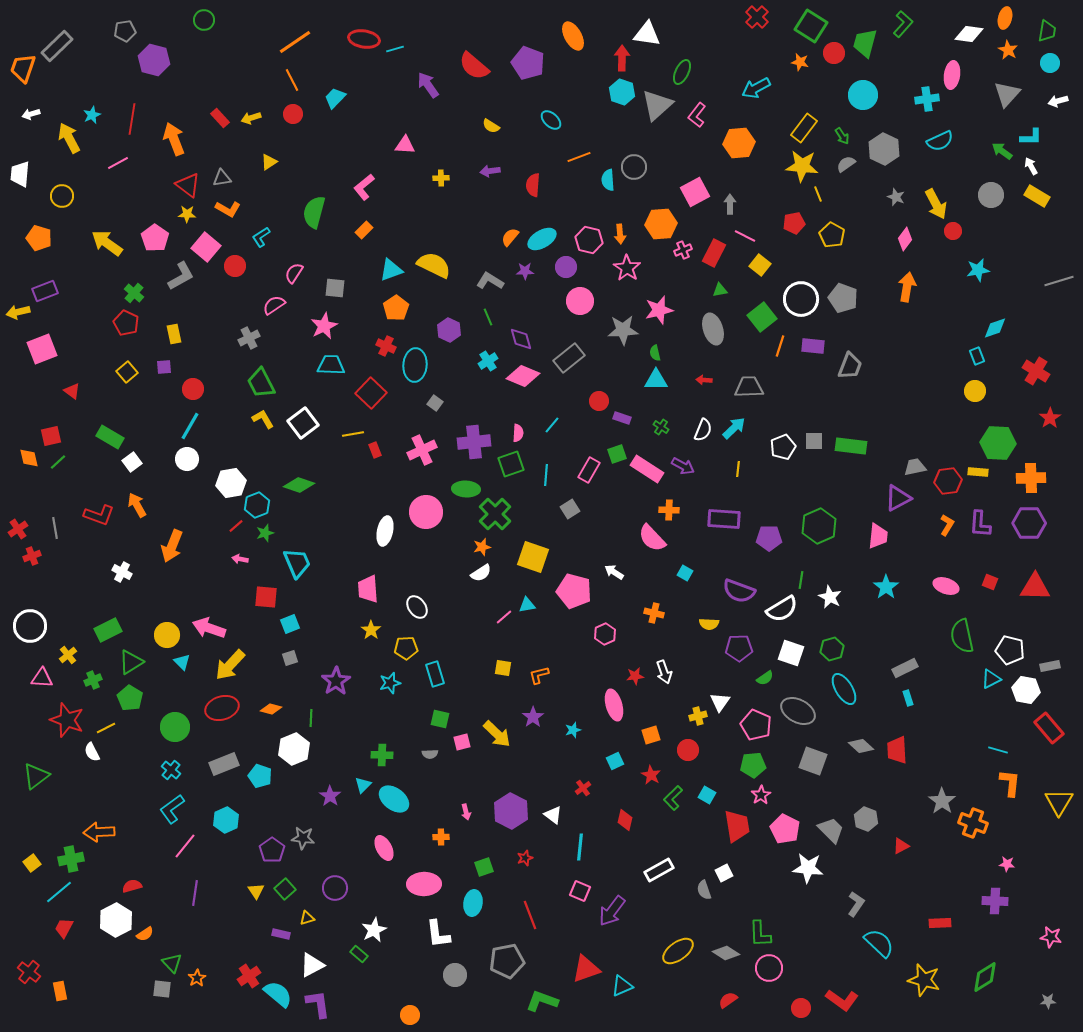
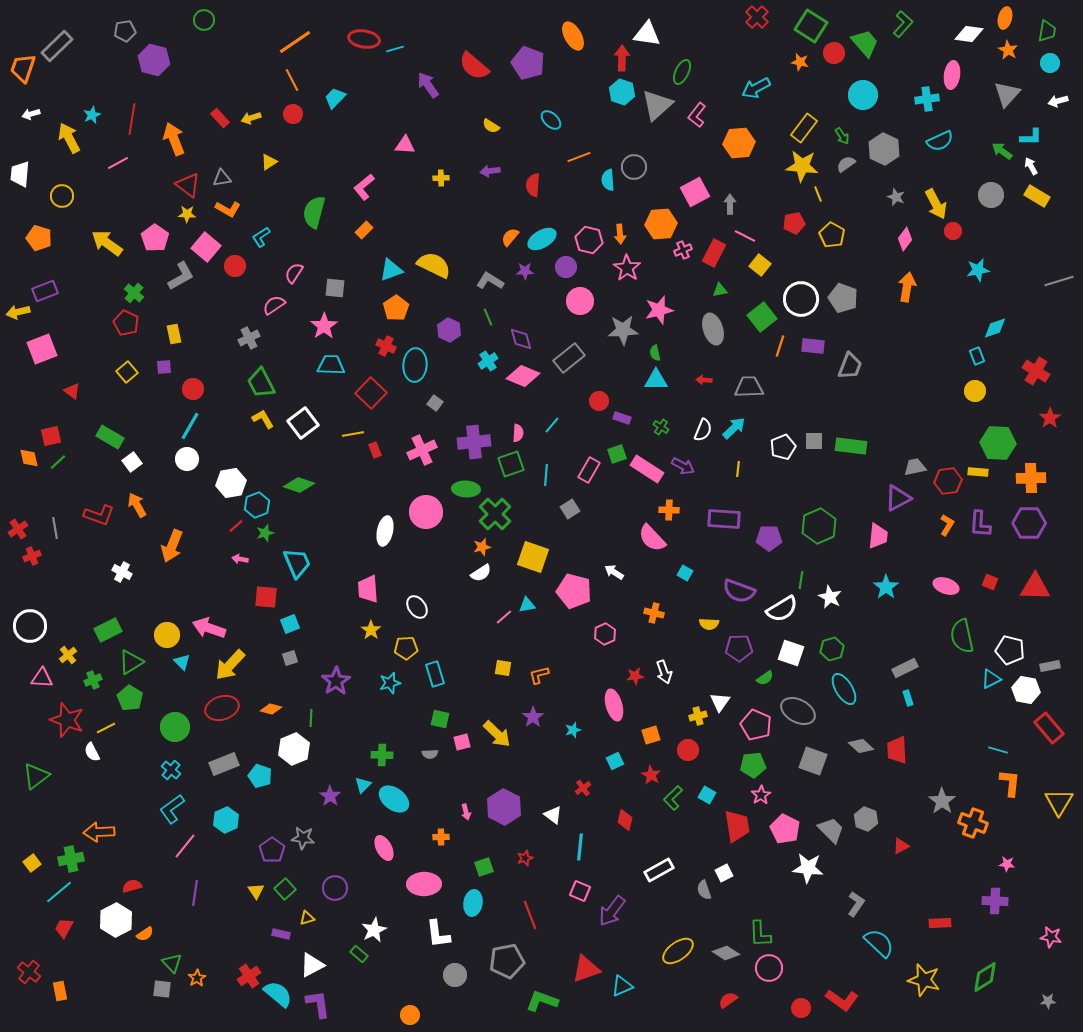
green trapezoid at (865, 43): rotated 124 degrees clockwise
pink star at (324, 326): rotated 8 degrees counterclockwise
purple hexagon at (511, 811): moved 7 px left, 4 px up
